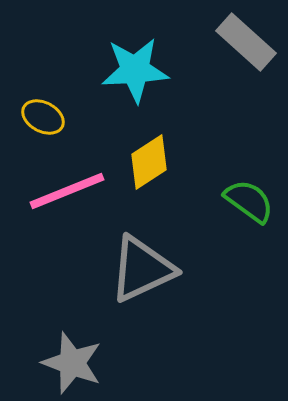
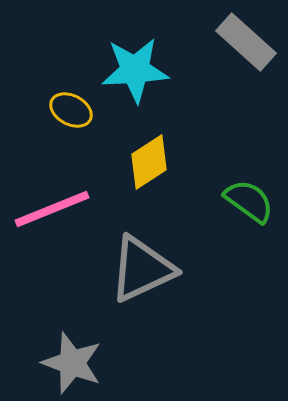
yellow ellipse: moved 28 px right, 7 px up
pink line: moved 15 px left, 18 px down
